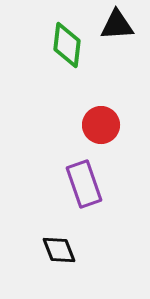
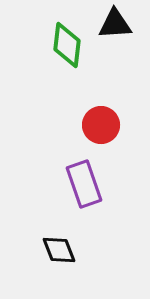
black triangle: moved 2 px left, 1 px up
